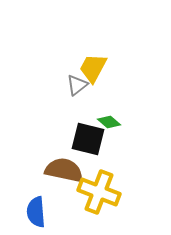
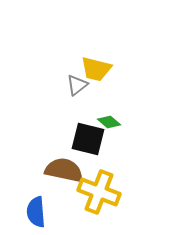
yellow trapezoid: moved 3 px right, 1 px down; rotated 104 degrees counterclockwise
